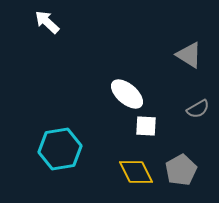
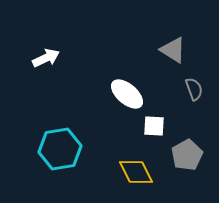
white arrow: moved 1 px left, 36 px down; rotated 112 degrees clockwise
gray triangle: moved 16 px left, 5 px up
gray semicircle: moved 4 px left, 20 px up; rotated 80 degrees counterclockwise
white square: moved 8 px right
gray pentagon: moved 6 px right, 15 px up
